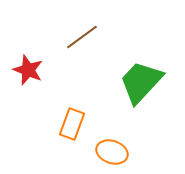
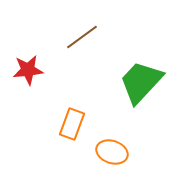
red star: rotated 28 degrees counterclockwise
